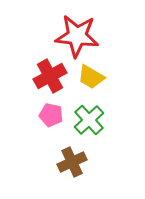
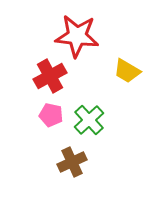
yellow trapezoid: moved 36 px right, 6 px up
